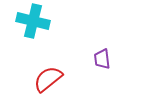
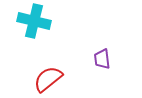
cyan cross: moved 1 px right
